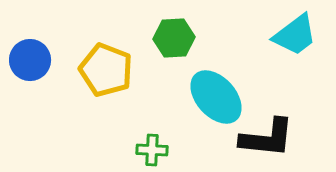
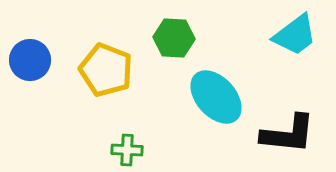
green hexagon: rotated 6 degrees clockwise
black L-shape: moved 21 px right, 4 px up
green cross: moved 25 px left
